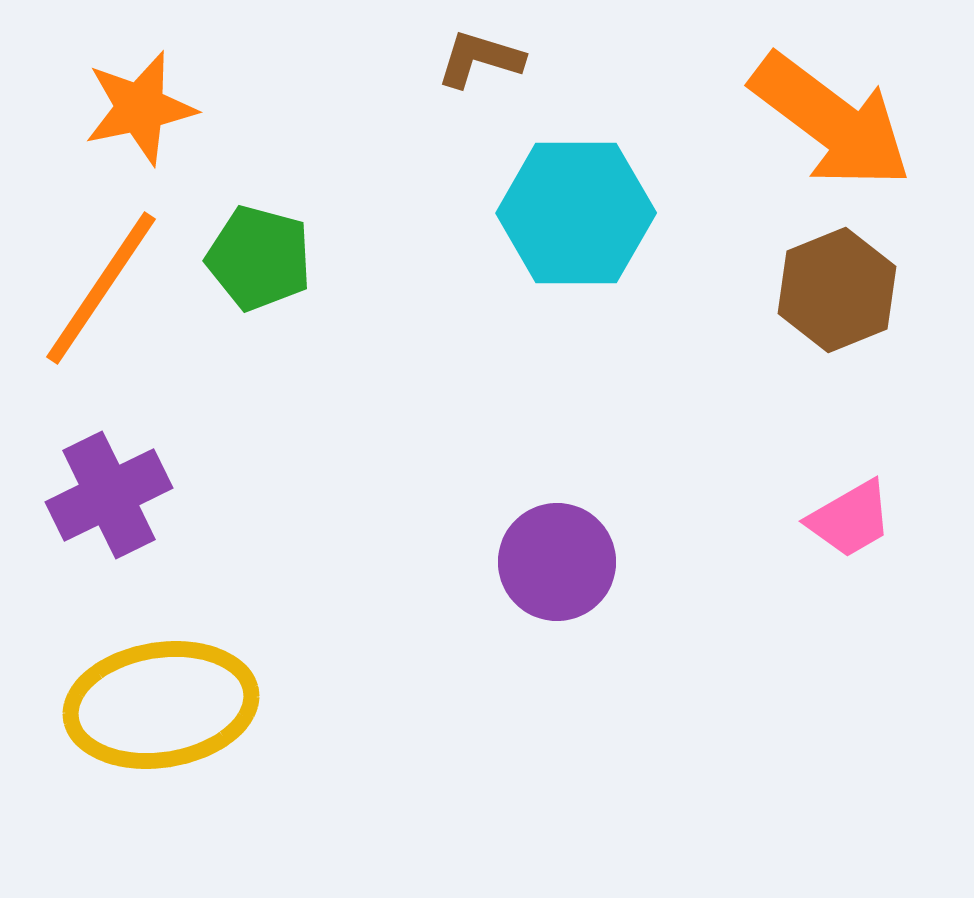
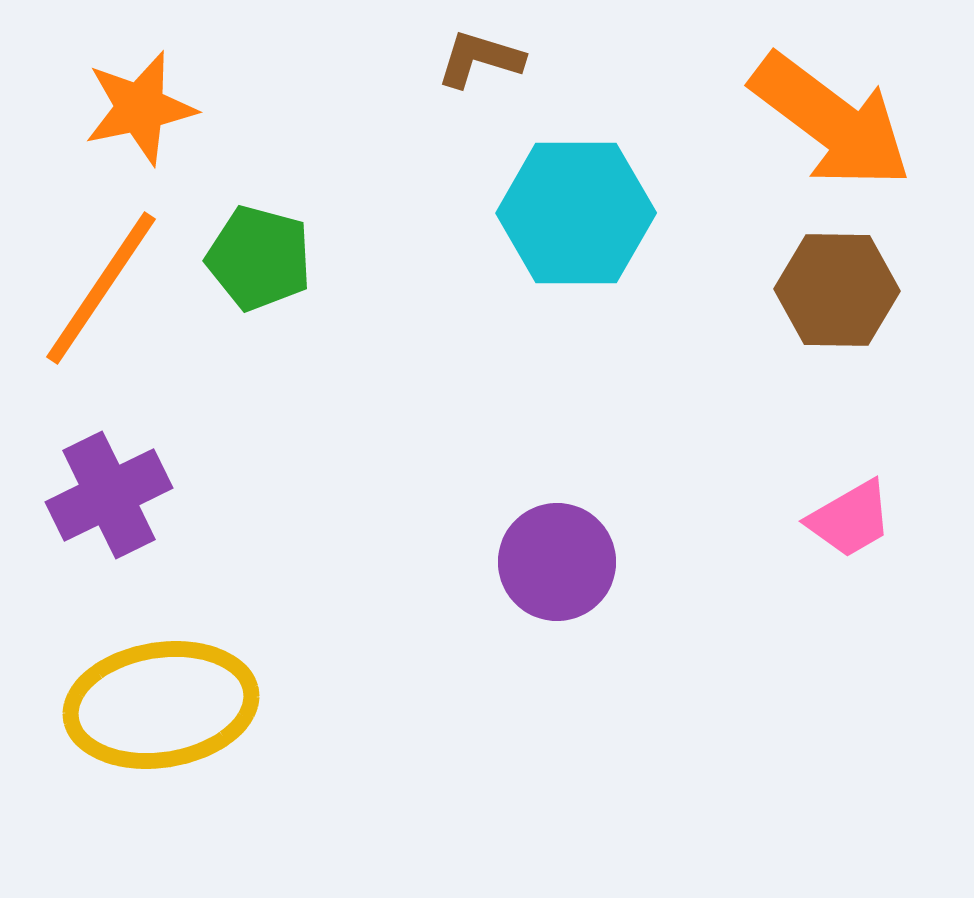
brown hexagon: rotated 23 degrees clockwise
